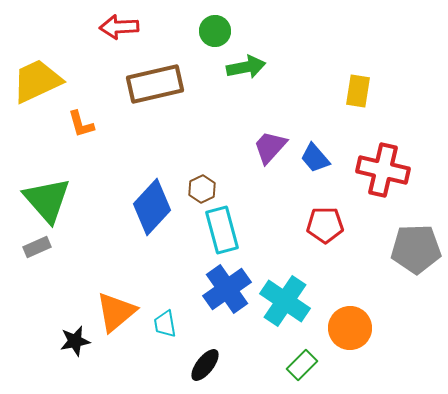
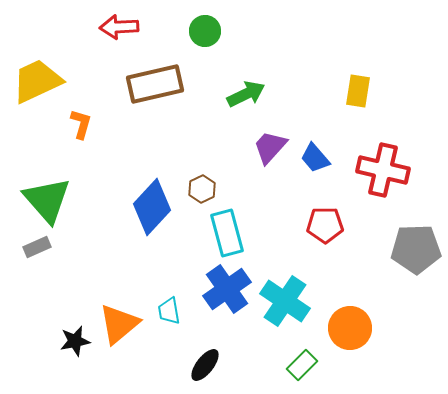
green circle: moved 10 px left
green arrow: moved 27 px down; rotated 15 degrees counterclockwise
orange L-shape: rotated 148 degrees counterclockwise
cyan rectangle: moved 5 px right, 3 px down
orange triangle: moved 3 px right, 12 px down
cyan trapezoid: moved 4 px right, 13 px up
